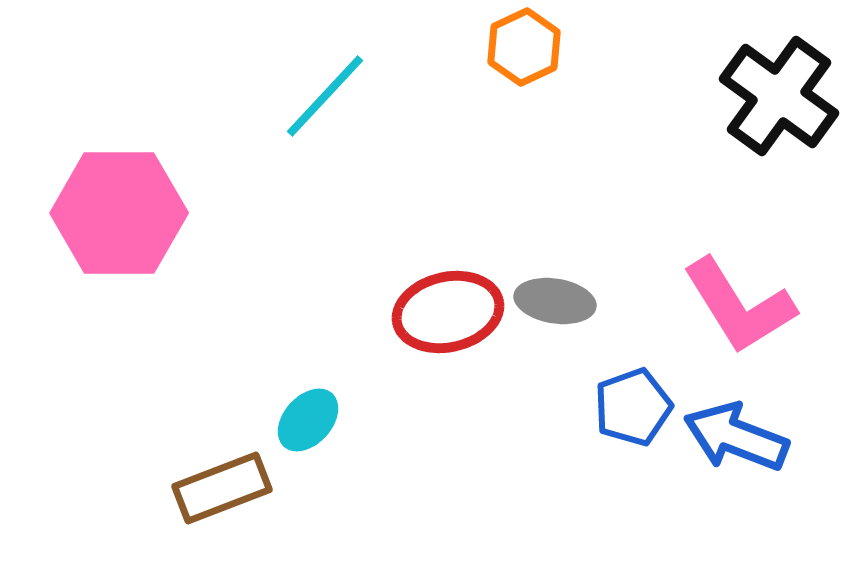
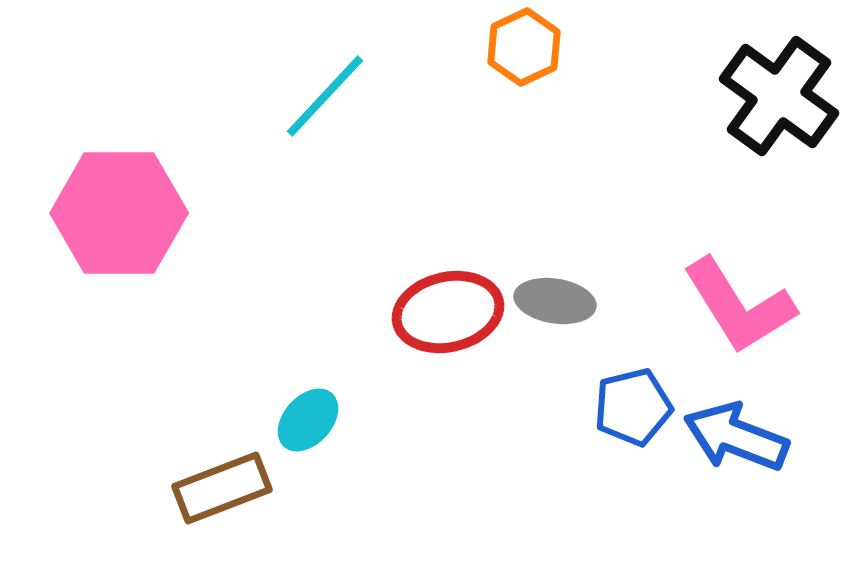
blue pentagon: rotated 6 degrees clockwise
